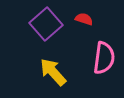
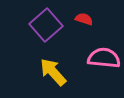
purple square: moved 1 px down
pink semicircle: rotated 92 degrees counterclockwise
